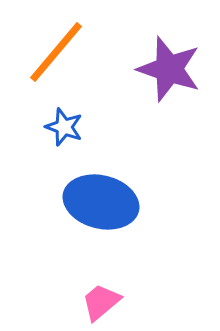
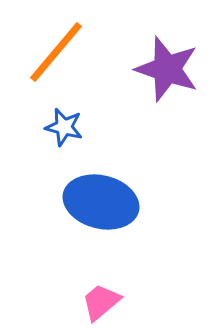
purple star: moved 2 px left
blue star: rotated 6 degrees counterclockwise
